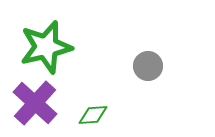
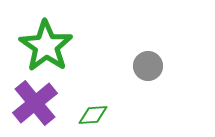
green star: moved 1 px up; rotated 24 degrees counterclockwise
purple cross: rotated 9 degrees clockwise
